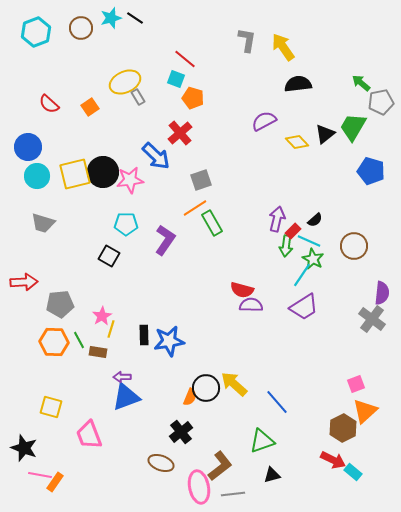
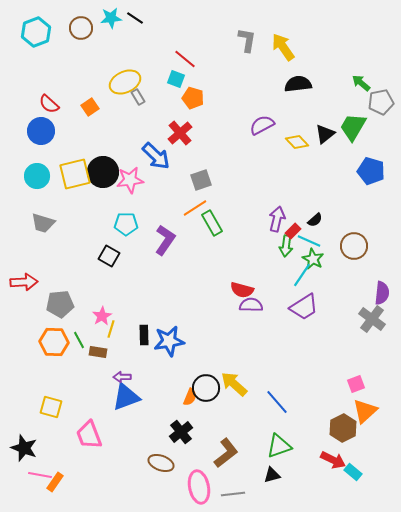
cyan star at (111, 18): rotated 10 degrees clockwise
purple semicircle at (264, 121): moved 2 px left, 4 px down
blue circle at (28, 147): moved 13 px right, 16 px up
green triangle at (262, 441): moved 17 px right, 5 px down
brown L-shape at (220, 466): moved 6 px right, 13 px up
